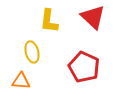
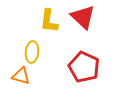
red triangle: moved 10 px left
yellow ellipse: rotated 20 degrees clockwise
orange triangle: moved 5 px up; rotated 12 degrees clockwise
